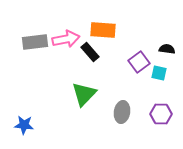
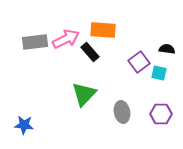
pink arrow: rotated 16 degrees counterclockwise
gray ellipse: rotated 20 degrees counterclockwise
